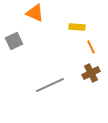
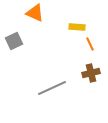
orange line: moved 1 px left, 3 px up
brown cross: rotated 12 degrees clockwise
gray line: moved 2 px right, 3 px down
